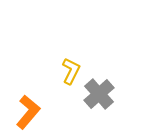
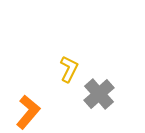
yellow L-shape: moved 2 px left, 2 px up
